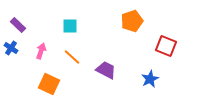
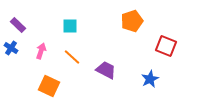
orange square: moved 2 px down
